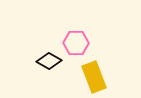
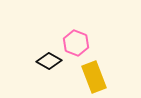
pink hexagon: rotated 20 degrees clockwise
